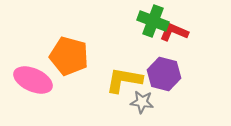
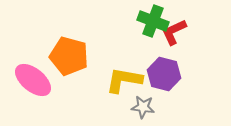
red L-shape: rotated 48 degrees counterclockwise
pink ellipse: rotated 15 degrees clockwise
gray star: moved 1 px right, 5 px down
